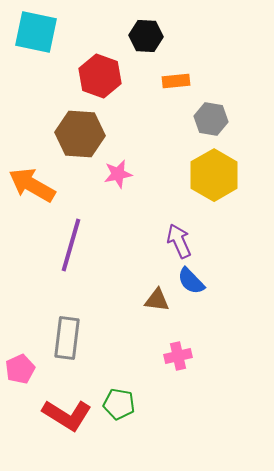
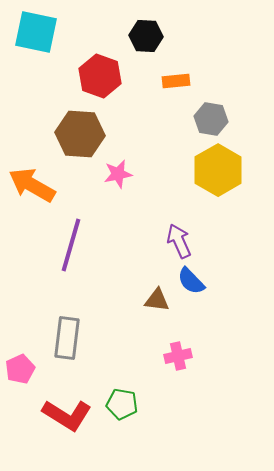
yellow hexagon: moved 4 px right, 5 px up
green pentagon: moved 3 px right
